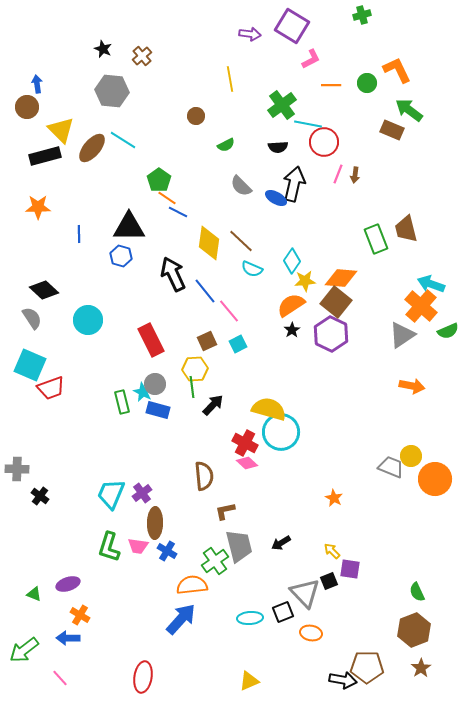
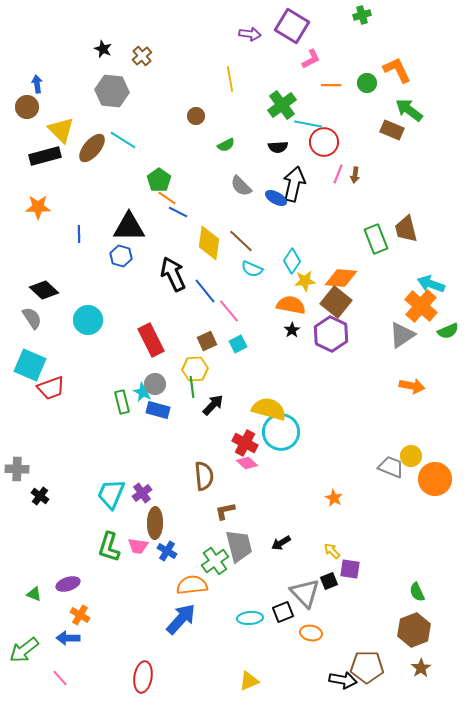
orange semicircle at (291, 305): rotated 44 degrees clockwise
